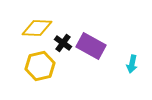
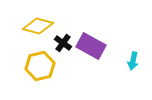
yellow diamond: moved 1 px right, 2 px up; rotated 12 degrees clockwise
cyan arrow: moved 1 px right, 3 px up
